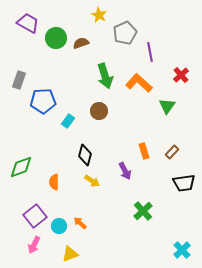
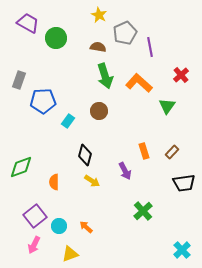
brown semicircle: moved 17 px right, 4 px down; rotated 28 degrees clockwise
purple line: moved 5 px up
orange arrow: moved 6 px right, 4 px down
